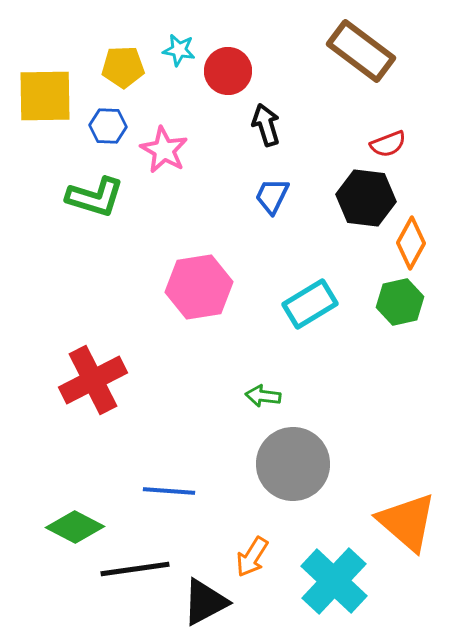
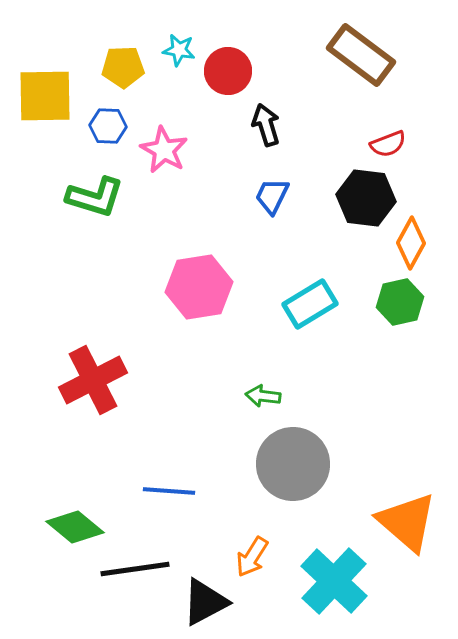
brown rectangle: moved 4 px down
green diamond: rotated 12 degrees clockwise
